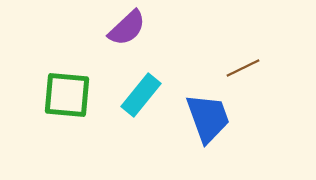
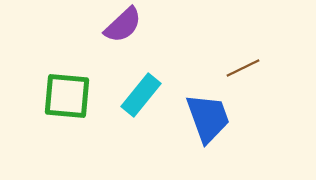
purple semicircle: moved 4 px left, 3 px up
green square: moved 1 px down
